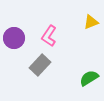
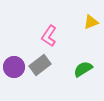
purple circle: moved 29 px down
gray rectangle: rotated 10 degrees clockwise
green semicircle: moved 6 px left, 9 px up
